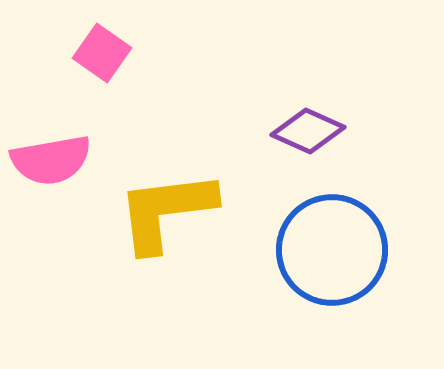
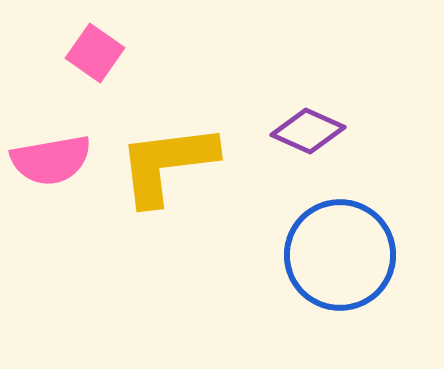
pink square: moved 7 px left
yellow L-shape: moved 1 px right, 47 px up
blue circle: moved 8 px right, 5 px down
